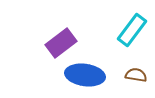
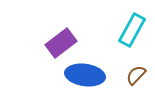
cyan rectangle: rotated 8 degrees counterclockwise
brown semicircle: rotated 55 degrees counterclockwise
